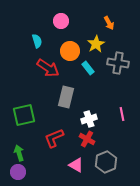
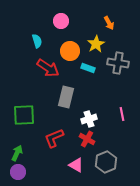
cyan rectangle: rotated 32 degrees counterclockwise
green square: rotated 10 degrees clockwise
green arrow: moved 2 px left; rotated 42 degrees clockwise
